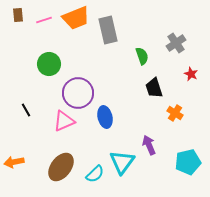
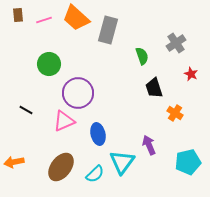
orange trapezoid: rotated 64 degrees clockwise
gray rectangle: rotated 28 degrees clockwise
black line: rotated 32 degrees counterclockwise
blue ellipse: moved 7 px left, 17 px down
